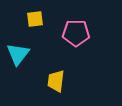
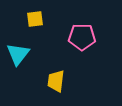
pink pentagon: moved 6 px right, 4 px down
